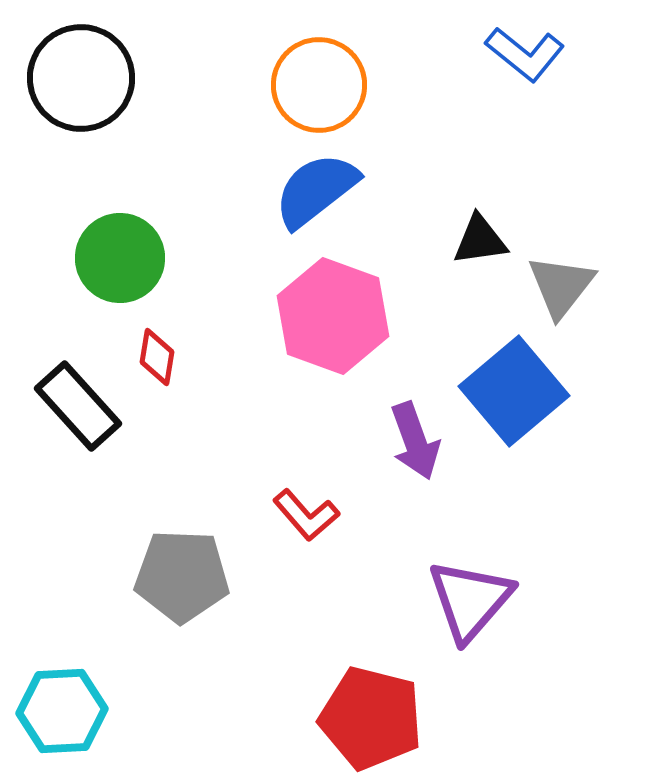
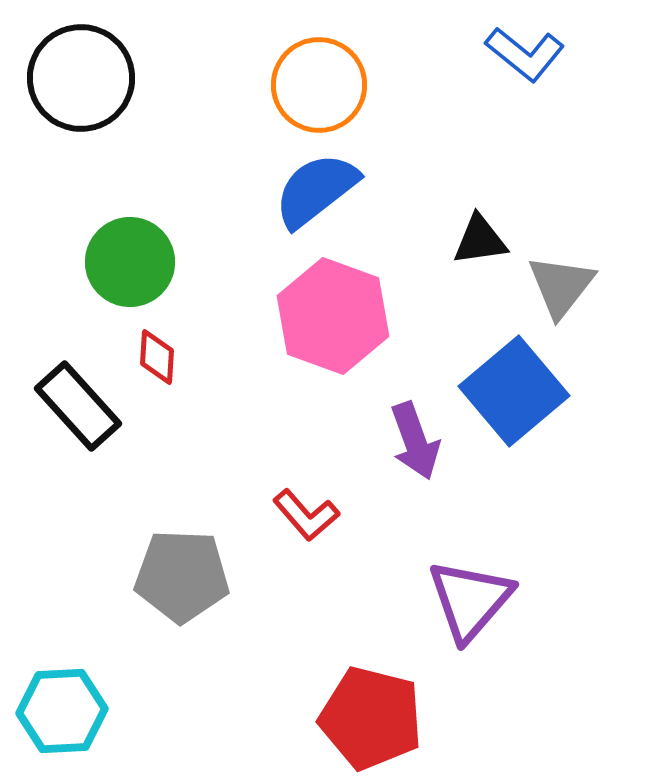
green circle: moved 10 px right, 4 px down
red diamond: rotated 6 degrees counterclockwise
